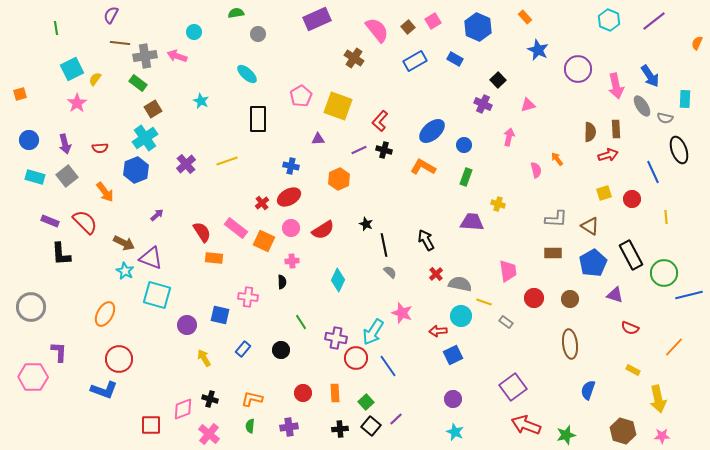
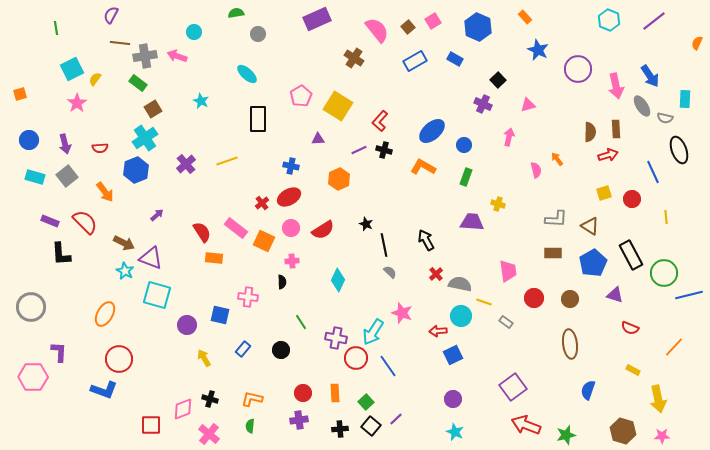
yellow square at (338, 106): rotated 12 degrees clockwise
purple cross at (289, 427): moved 10 px right, 7 px up
